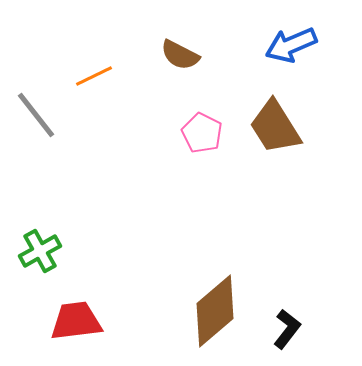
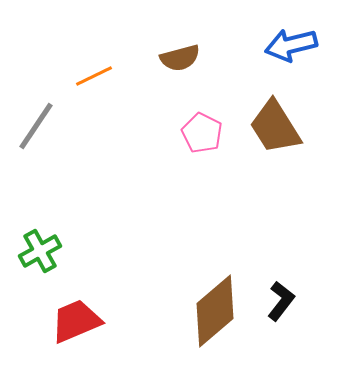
blue arrow: rotated 9 degrees clockwise
brown semicircle: moved 3 px down; rotated 42 degrees counterclockwise
gray line: moved 11 px down; rotated 72 degrees clockwise
red trapezoid: rotated 16 degrees counterclockwise
black L-shape: moved 6 px left, 28 px up
